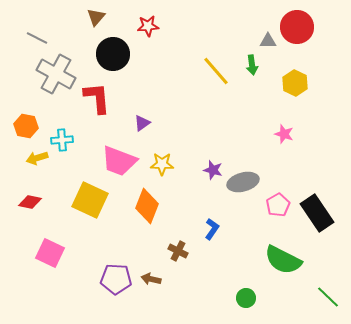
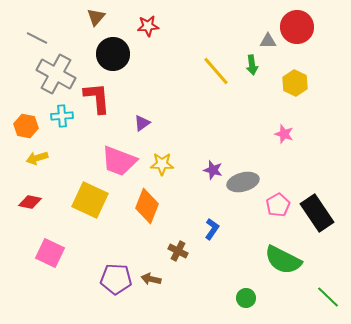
cyan cross: moved 24 px up
